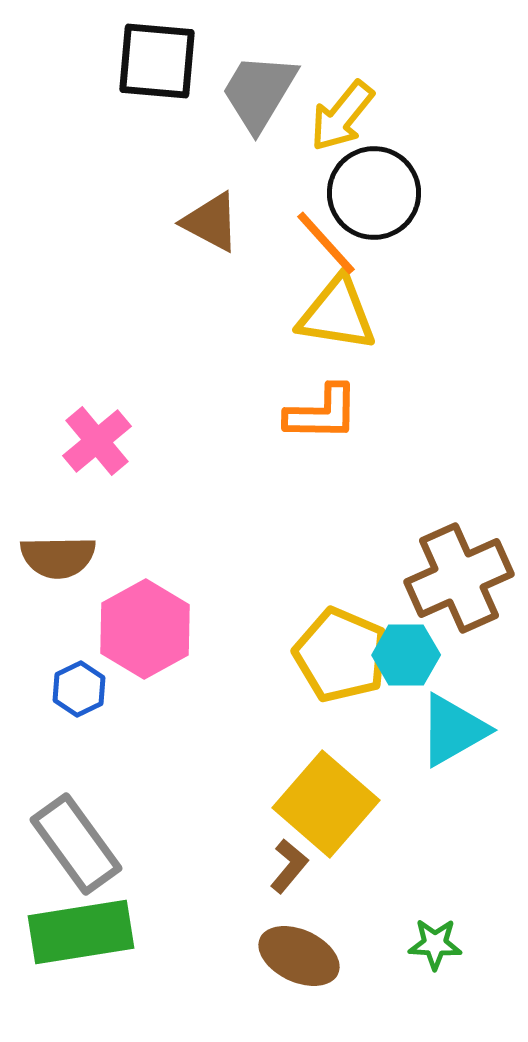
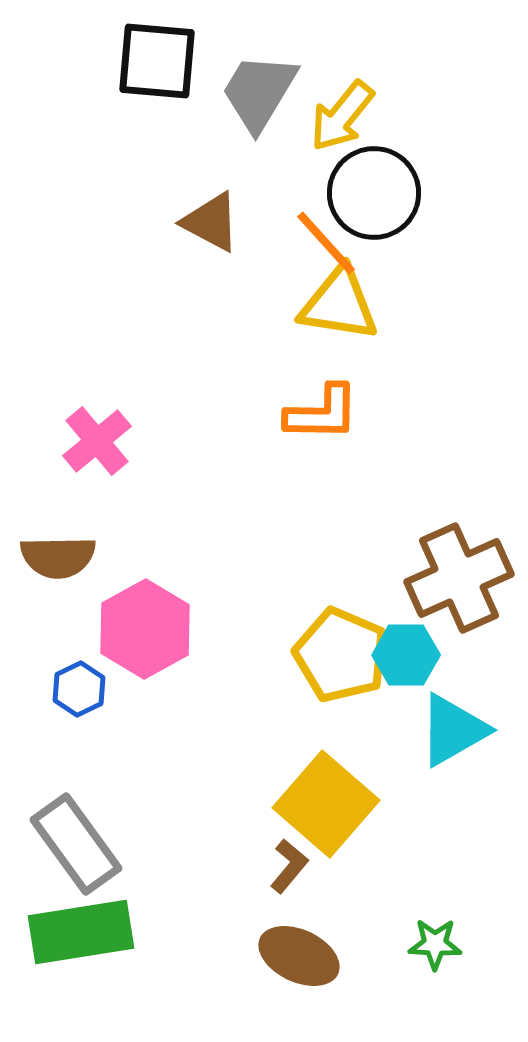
yellow triangle: moved 2 px right, 10 px up
